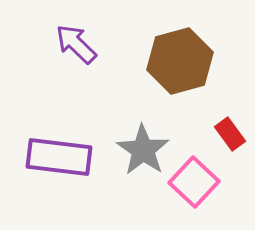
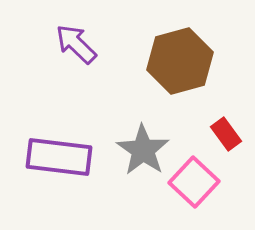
red rectangle: moved 4 px left
